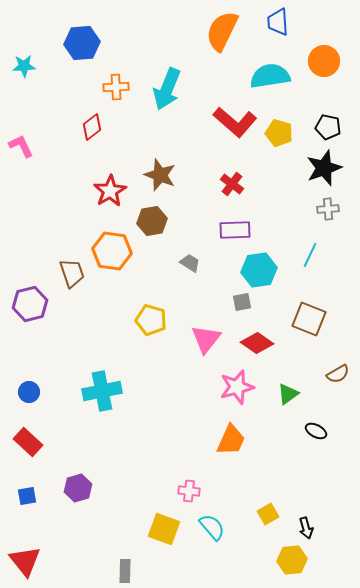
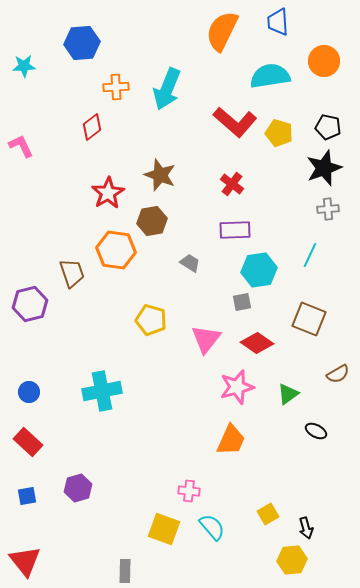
red star at (110, 191): moved 2 px left, 2 px down
orange hexagon at (112, 251): moved 4 px right, 1 px up
